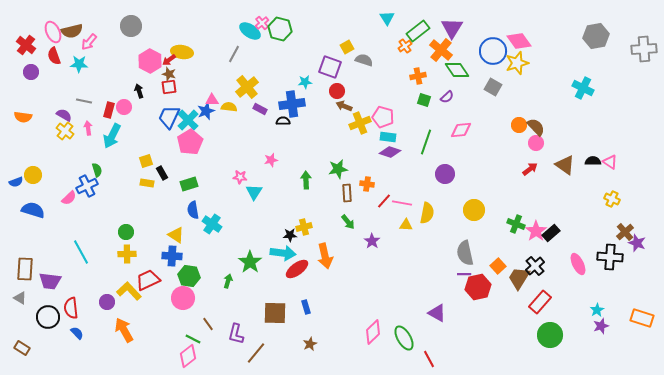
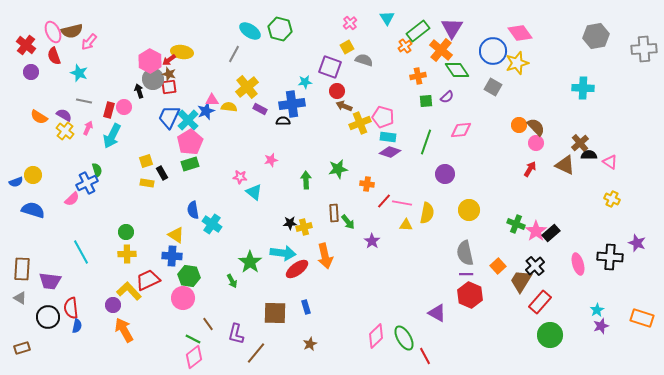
pink cross at (262, 23): moved 88 px right
gray circle at (131, 26): moved 22 px right, 53 px down
pink diamond at (519, 41): moved 1 px right, 8 px up
cyan star at (79, 64): moved 9 px down; rotated 18 degrees clockwise
cyan cross at (583, 88): rotated 25 degrees counterclockwise
green square at (424, 100): moved 2 px right, 1 px down; rotated 24 degrees counterclockwise
orange semicircle at (23, 117): moved 16 px right; rotated 24 degrees clockwise
pink arrow at (88, 128): rotated 32 degrees clockwise
black semicircle at (593, 161): moved 4 px left, 6 px up
brown triangle at (565, 165): rotated 10 degrees counterclockwise
red arrow at (530, 169): rotated 21 degrees counterclockwise
green rectangle at (189, 184): moved 1 px right, 20 px up
blue cross at (87, 186): moved 3 px up
cyan triangle at (254, 192): rotated 24 degrees counterclockwise
brown rectangle at (347, 193): moved 13 px left, 20 px down
pink semicircle at (69, 198): moved 3 px right, 1 px down
yellow circle at (474, 210): moved 5 px left
brown cross at (625, 232): moved 45 px left, 89 px up
black star at (290, 235): moved 12 px up
pink ellipse at (578, 264): rotated 10 degrees clockwise
brown rectangle at (25, 269): moved 3 px left
purple line at (464, 274): moved 2 px right
brown trapezoid at (519, 278): moved 2 px right, 3 px down
green arrow at (228, 281): moved 4 px right; rotated 136 degrees clockwise
red hexagon at (478, 287): moved 8 px left, 8 px down; rotated 25 degrees counterclockwise
purple circle at (107, 302): moved 6 px right, 3 px down
pink diamond at (373, 332): moved 3 px right, 4 px down
blue semicircle at (77, 333): moved 7 px up; rotated 56 degrees clockwise
brown rectangle at (22, 348): rotated 49 degrees counterclockwise
pink diamond at (188, 356): moved 6 px right, 1 px down
red line at (429, 359): moved 4 px left, 3 px up
